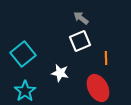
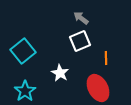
cyan square: moved 3 px up
white star: rotated 18 degrees clockwise
